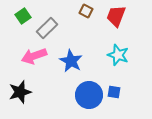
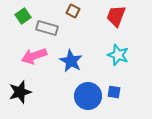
brown square: moved 13 px left
gray rectangle: rotated 60 degrees clockwise
blue circle: moved 1 px left, 1 px down
